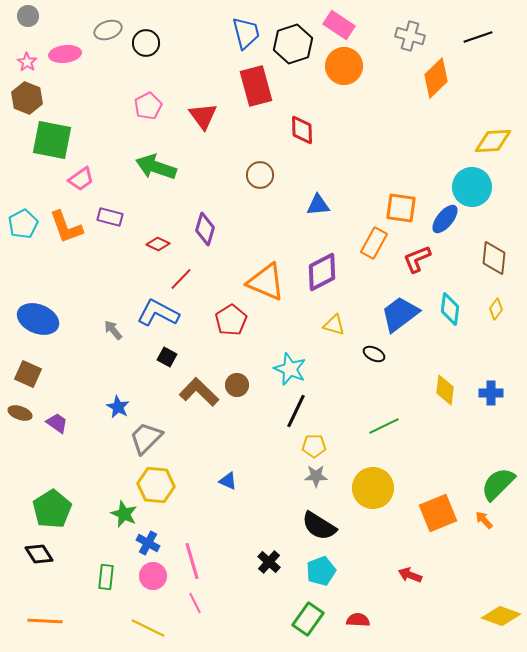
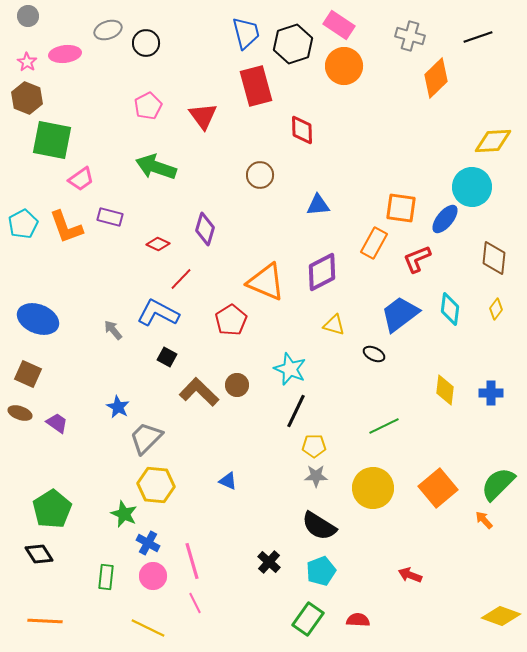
orange square at (438, 513): moved 25 px up; rotated 18 degrees counterclockwise
